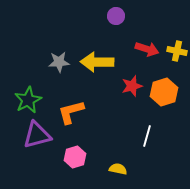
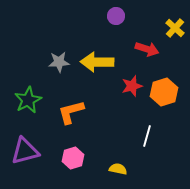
yellow cross: moved 2 px left, 23 px up; rotated 30 degrees clockwise
purple triangle: moved 12 px left, 16 px down
pink hexagon: moved 2 px left, 1 px down
